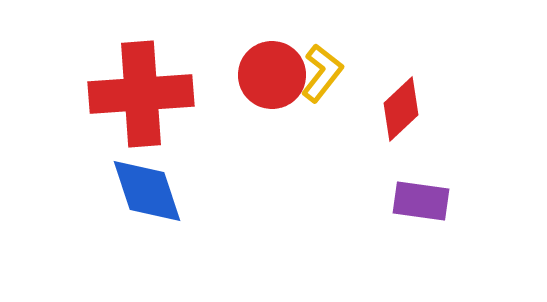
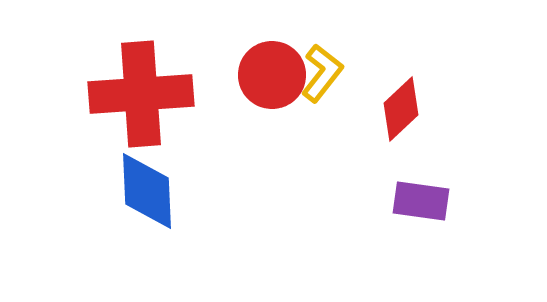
blue diamond: rotated 16 degrees clockwise
